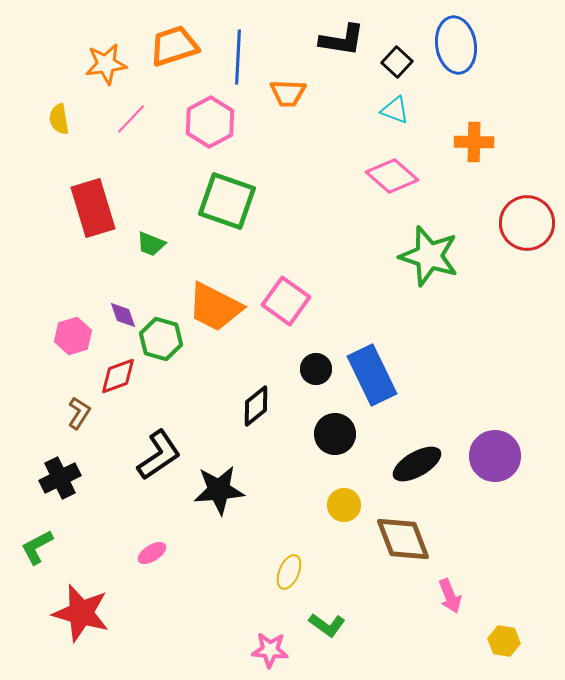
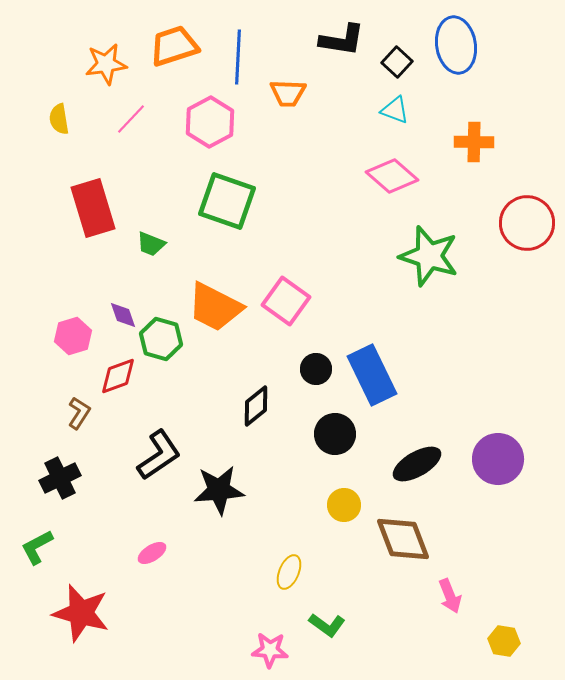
purple circle at (495, 456): moved 3 px right, 3 px down
